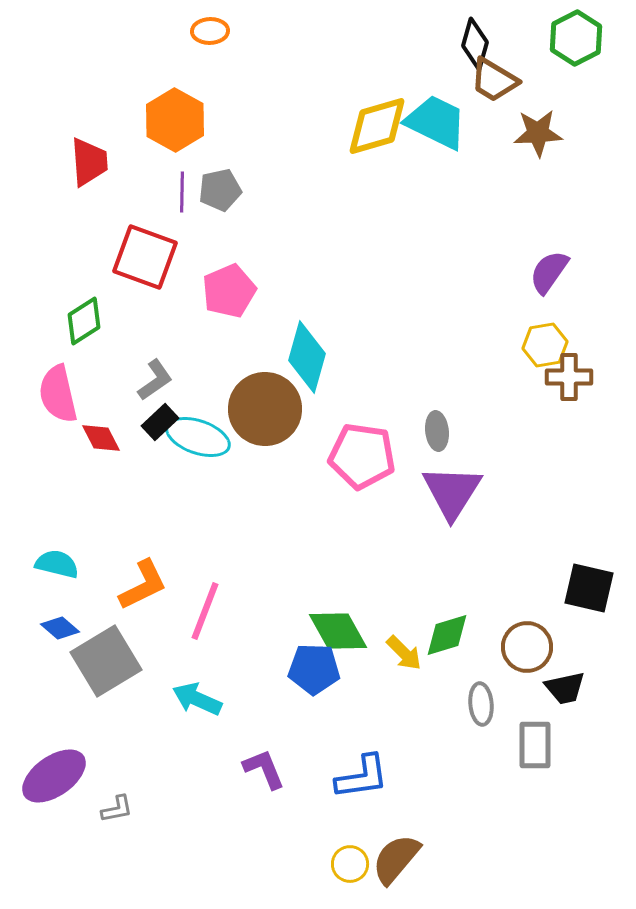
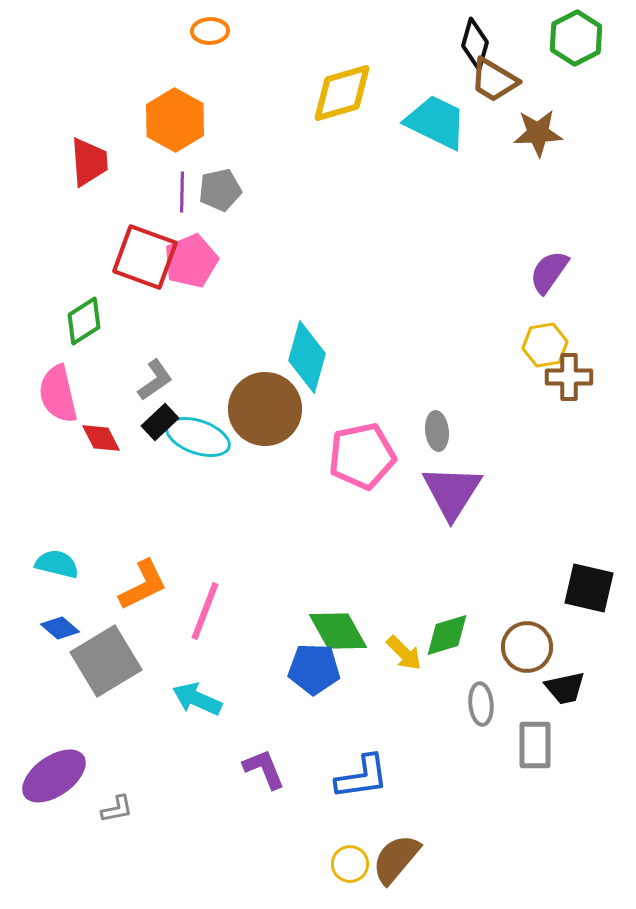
yellow diamond at (377, 126): moved 35 px left, 33 px up
pink pentagon at (229, 291): moved 38 px left, 30 px up
pink pentagon at (362, 456): rotated 20 degrees counterclockwise
